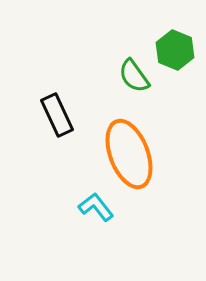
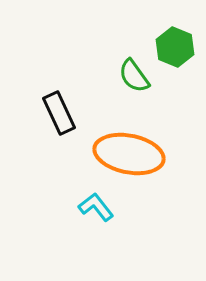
green hexagon: moved 3 px up
black rectangle: moved 2 px right, 2 px up
orange ellipse: rotated 58 degrees counterclockwise
